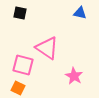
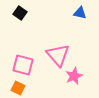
black square: rotated 24 degrees clockwise
pink triangle: moved 11 px right, 7 px down; rotated 15 degrees clockwise
pink star: rotated 18 degrees clockwise
